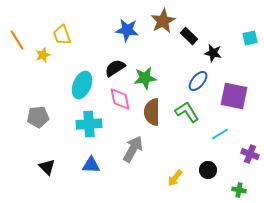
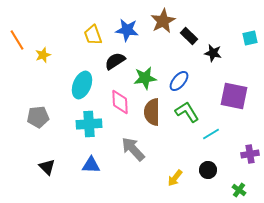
yellow trapezoid: moved 31 px right
black semicircle: moved 7 px up
blue ellipse: moved 19 px left
pink diamond: moved 3 px down; rotated 10 degrees clockwise
cyan line: moved 9 px left
gray arrow: rotated 72 degrees counterclockwise
purple cross: rotated 30 degrees counterclockwise
green cross: rotated 24 degrees clockwise
